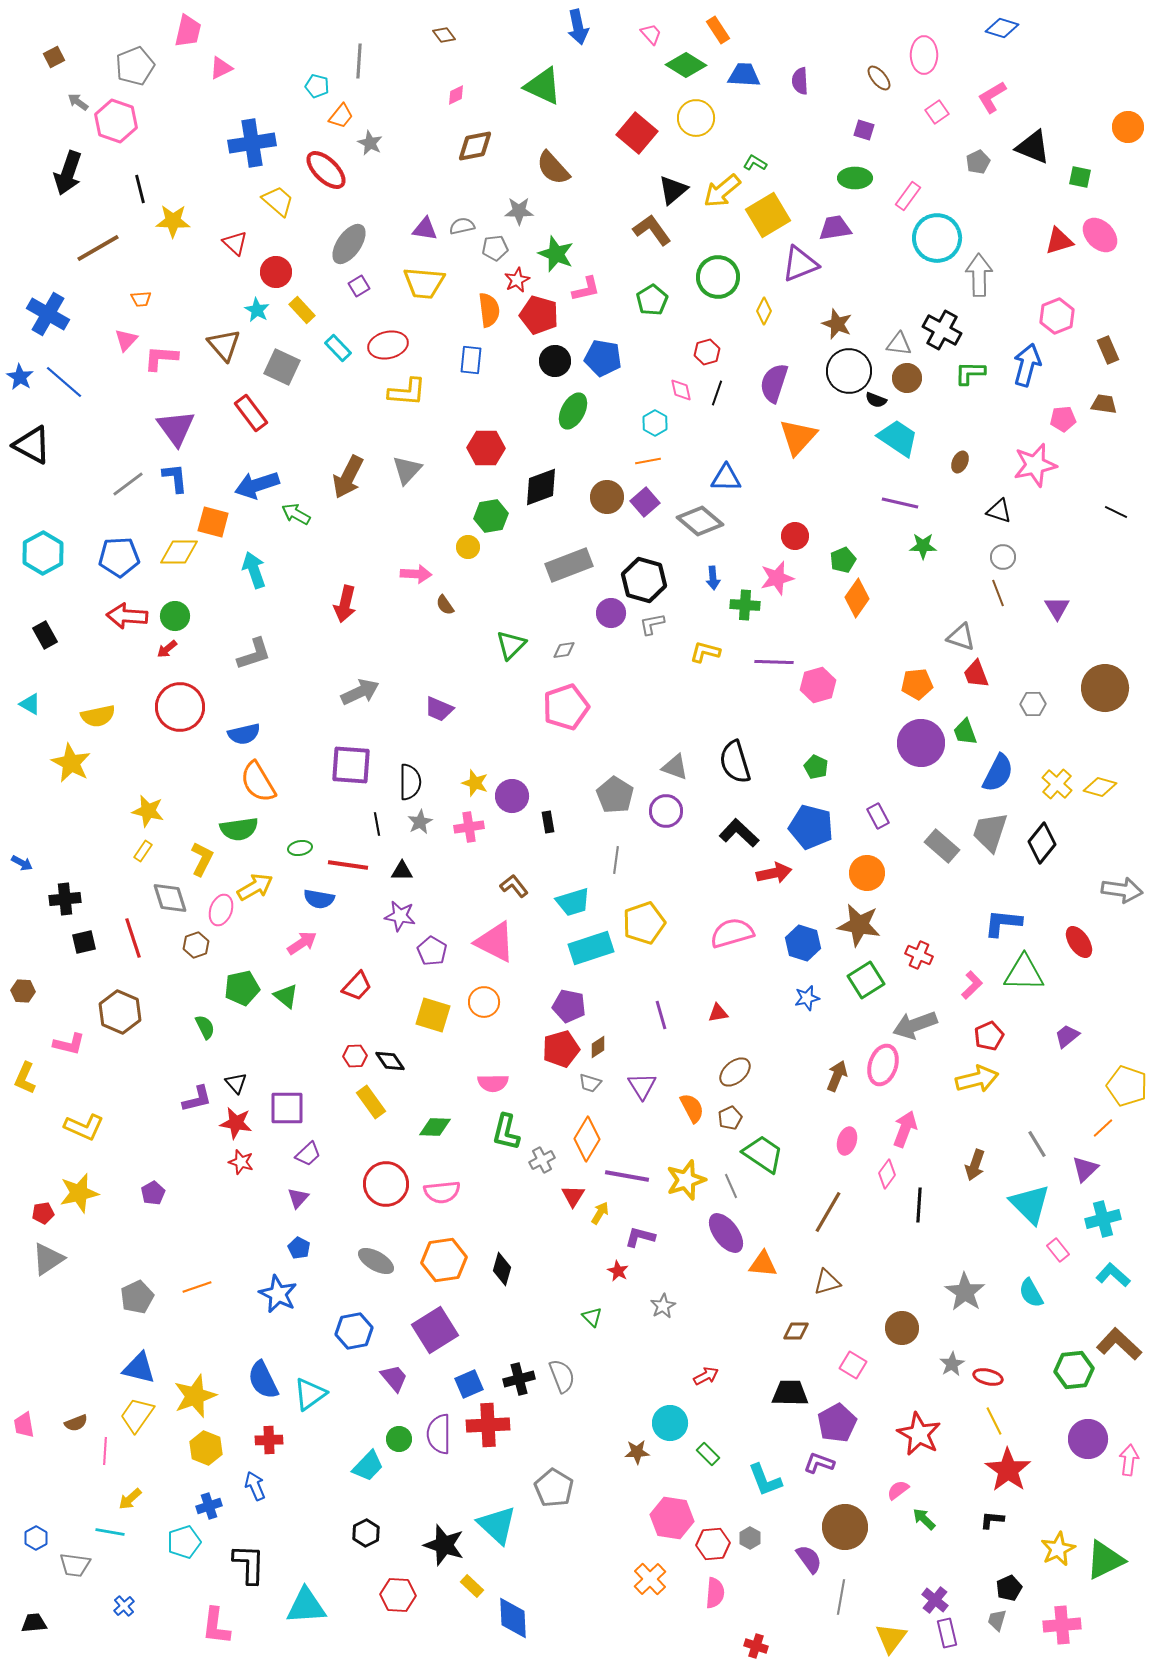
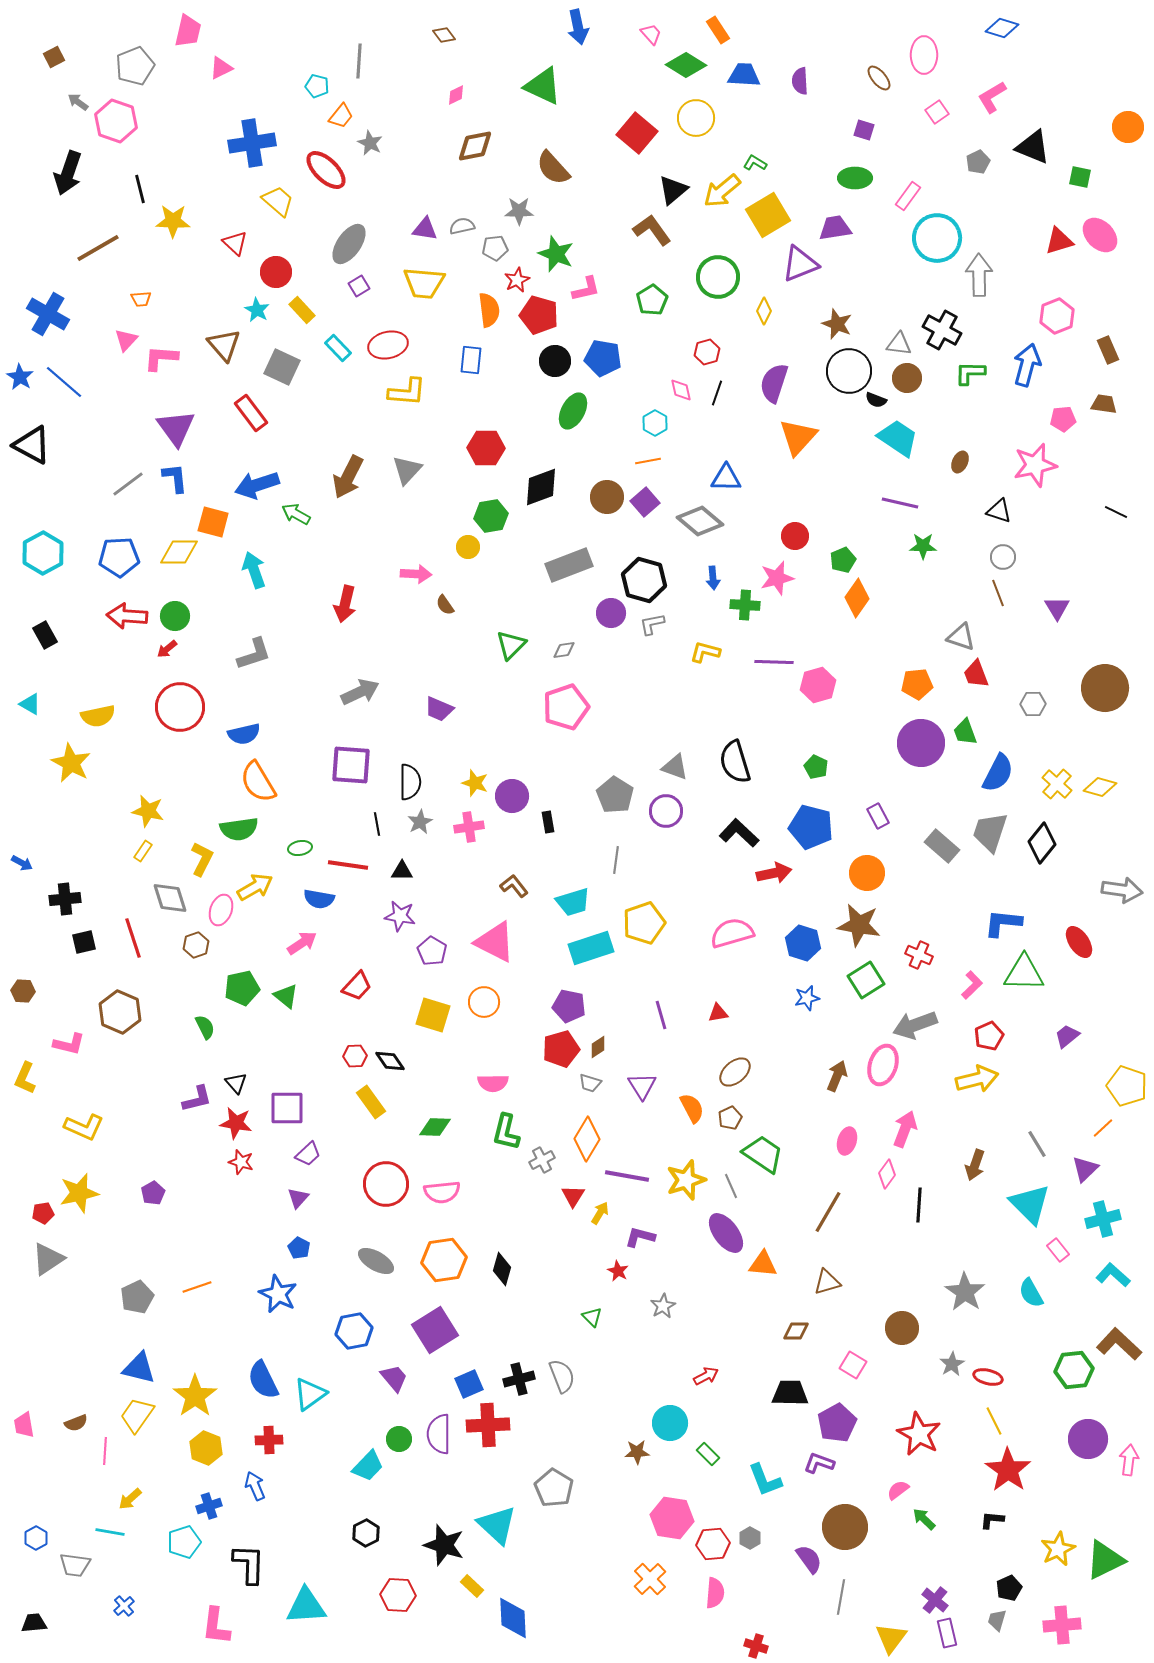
yellow star at (195, 1396): rotated 15 degrees counterclockwise
